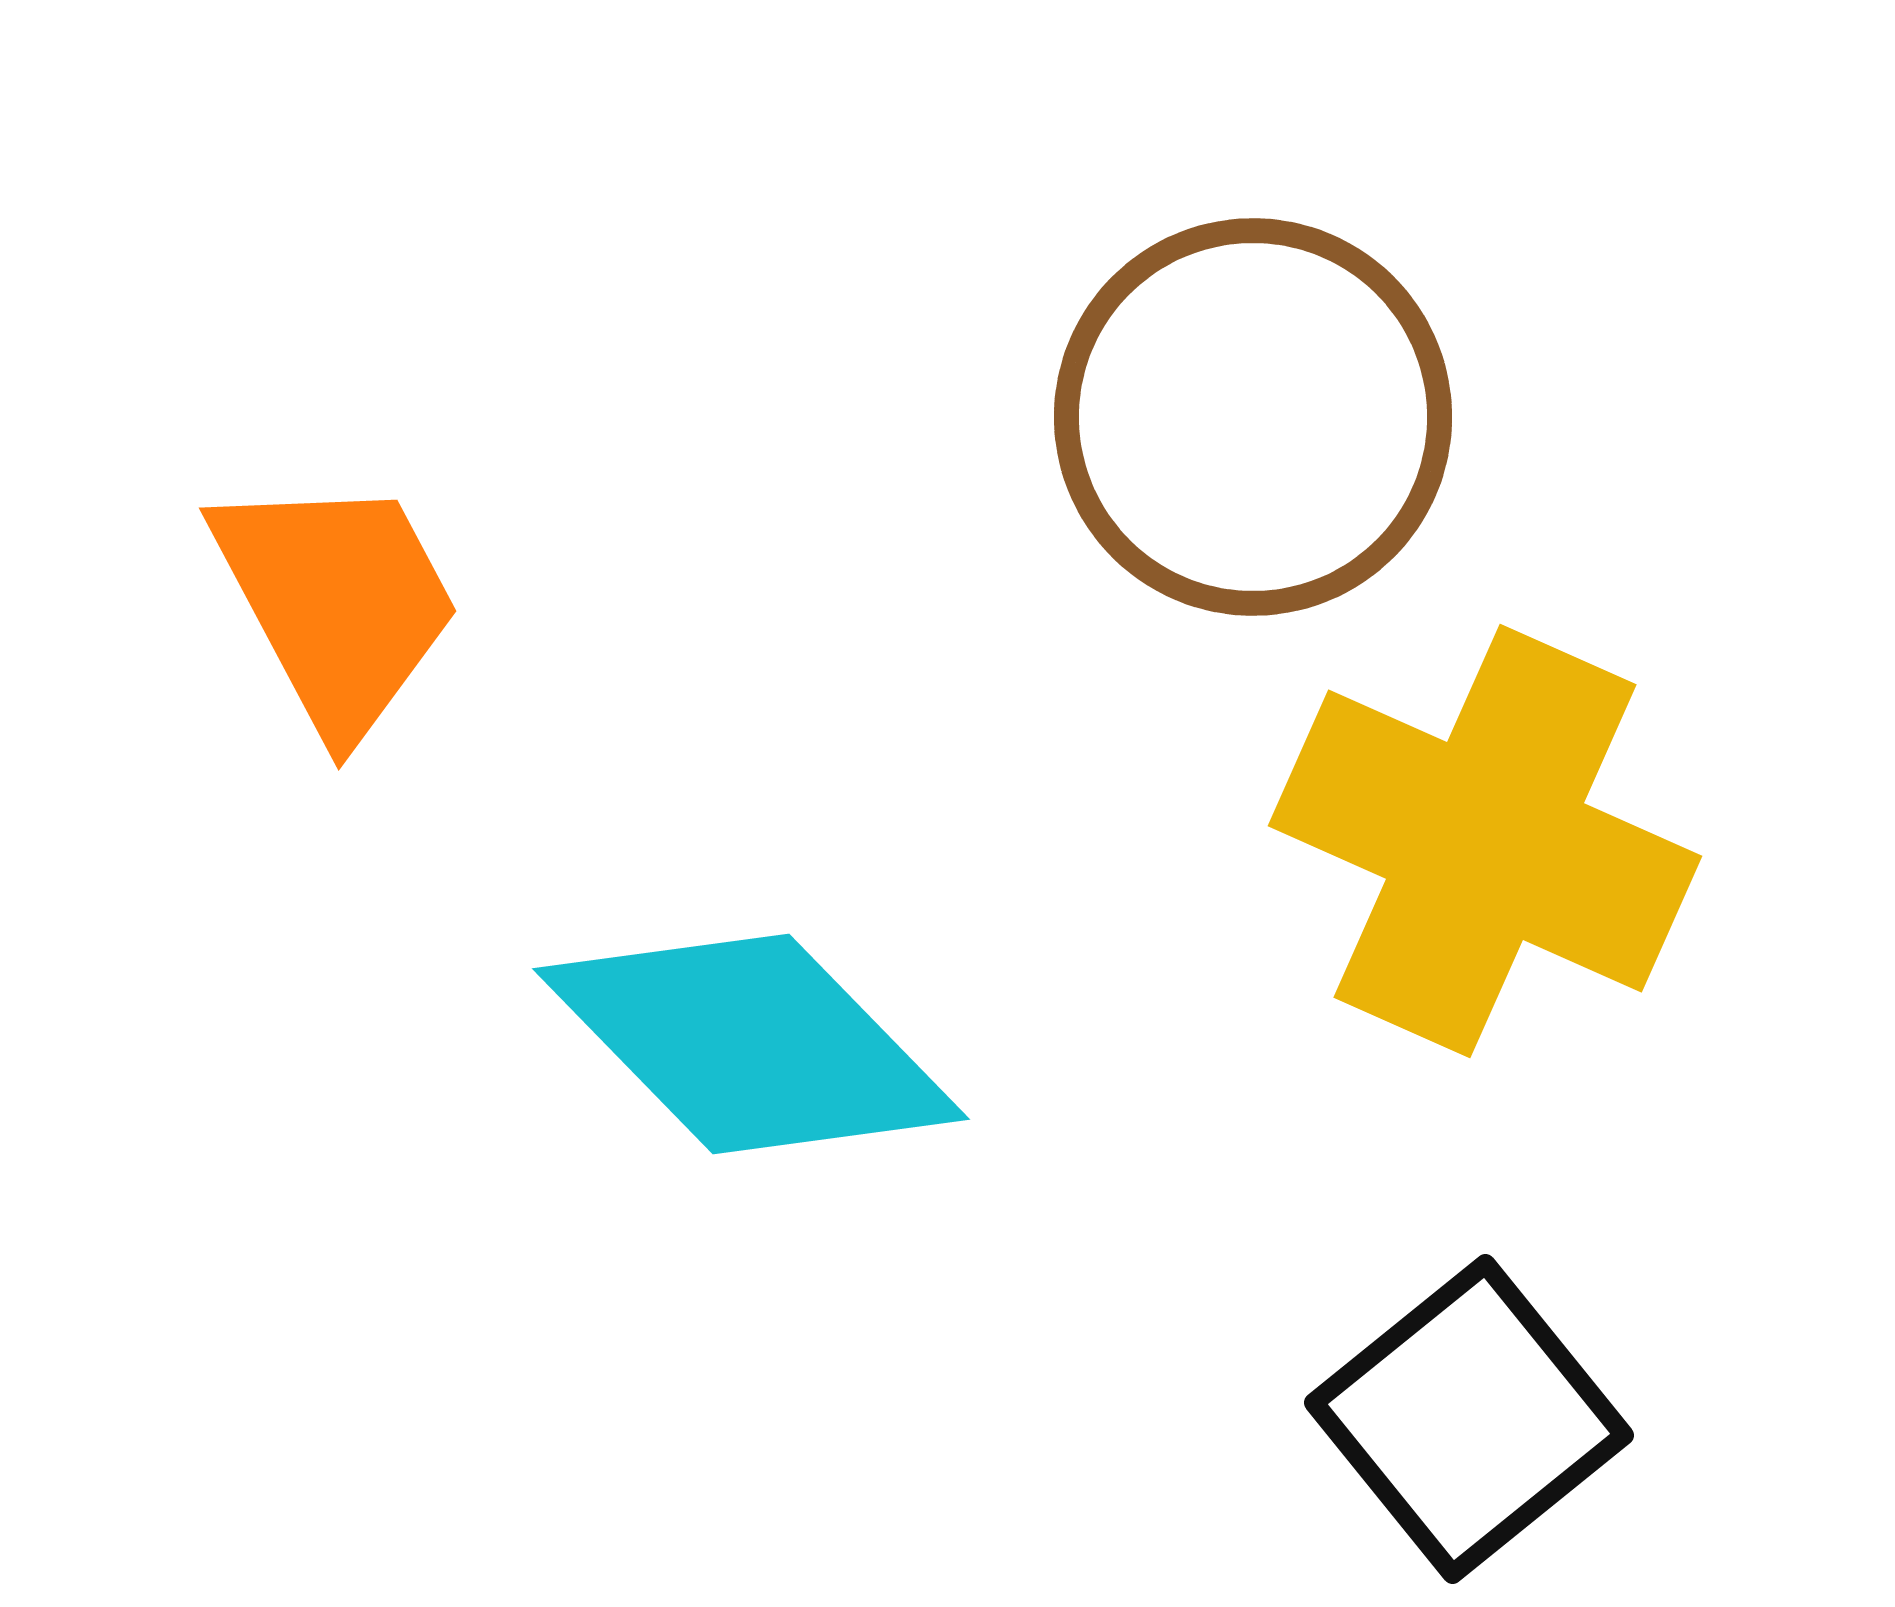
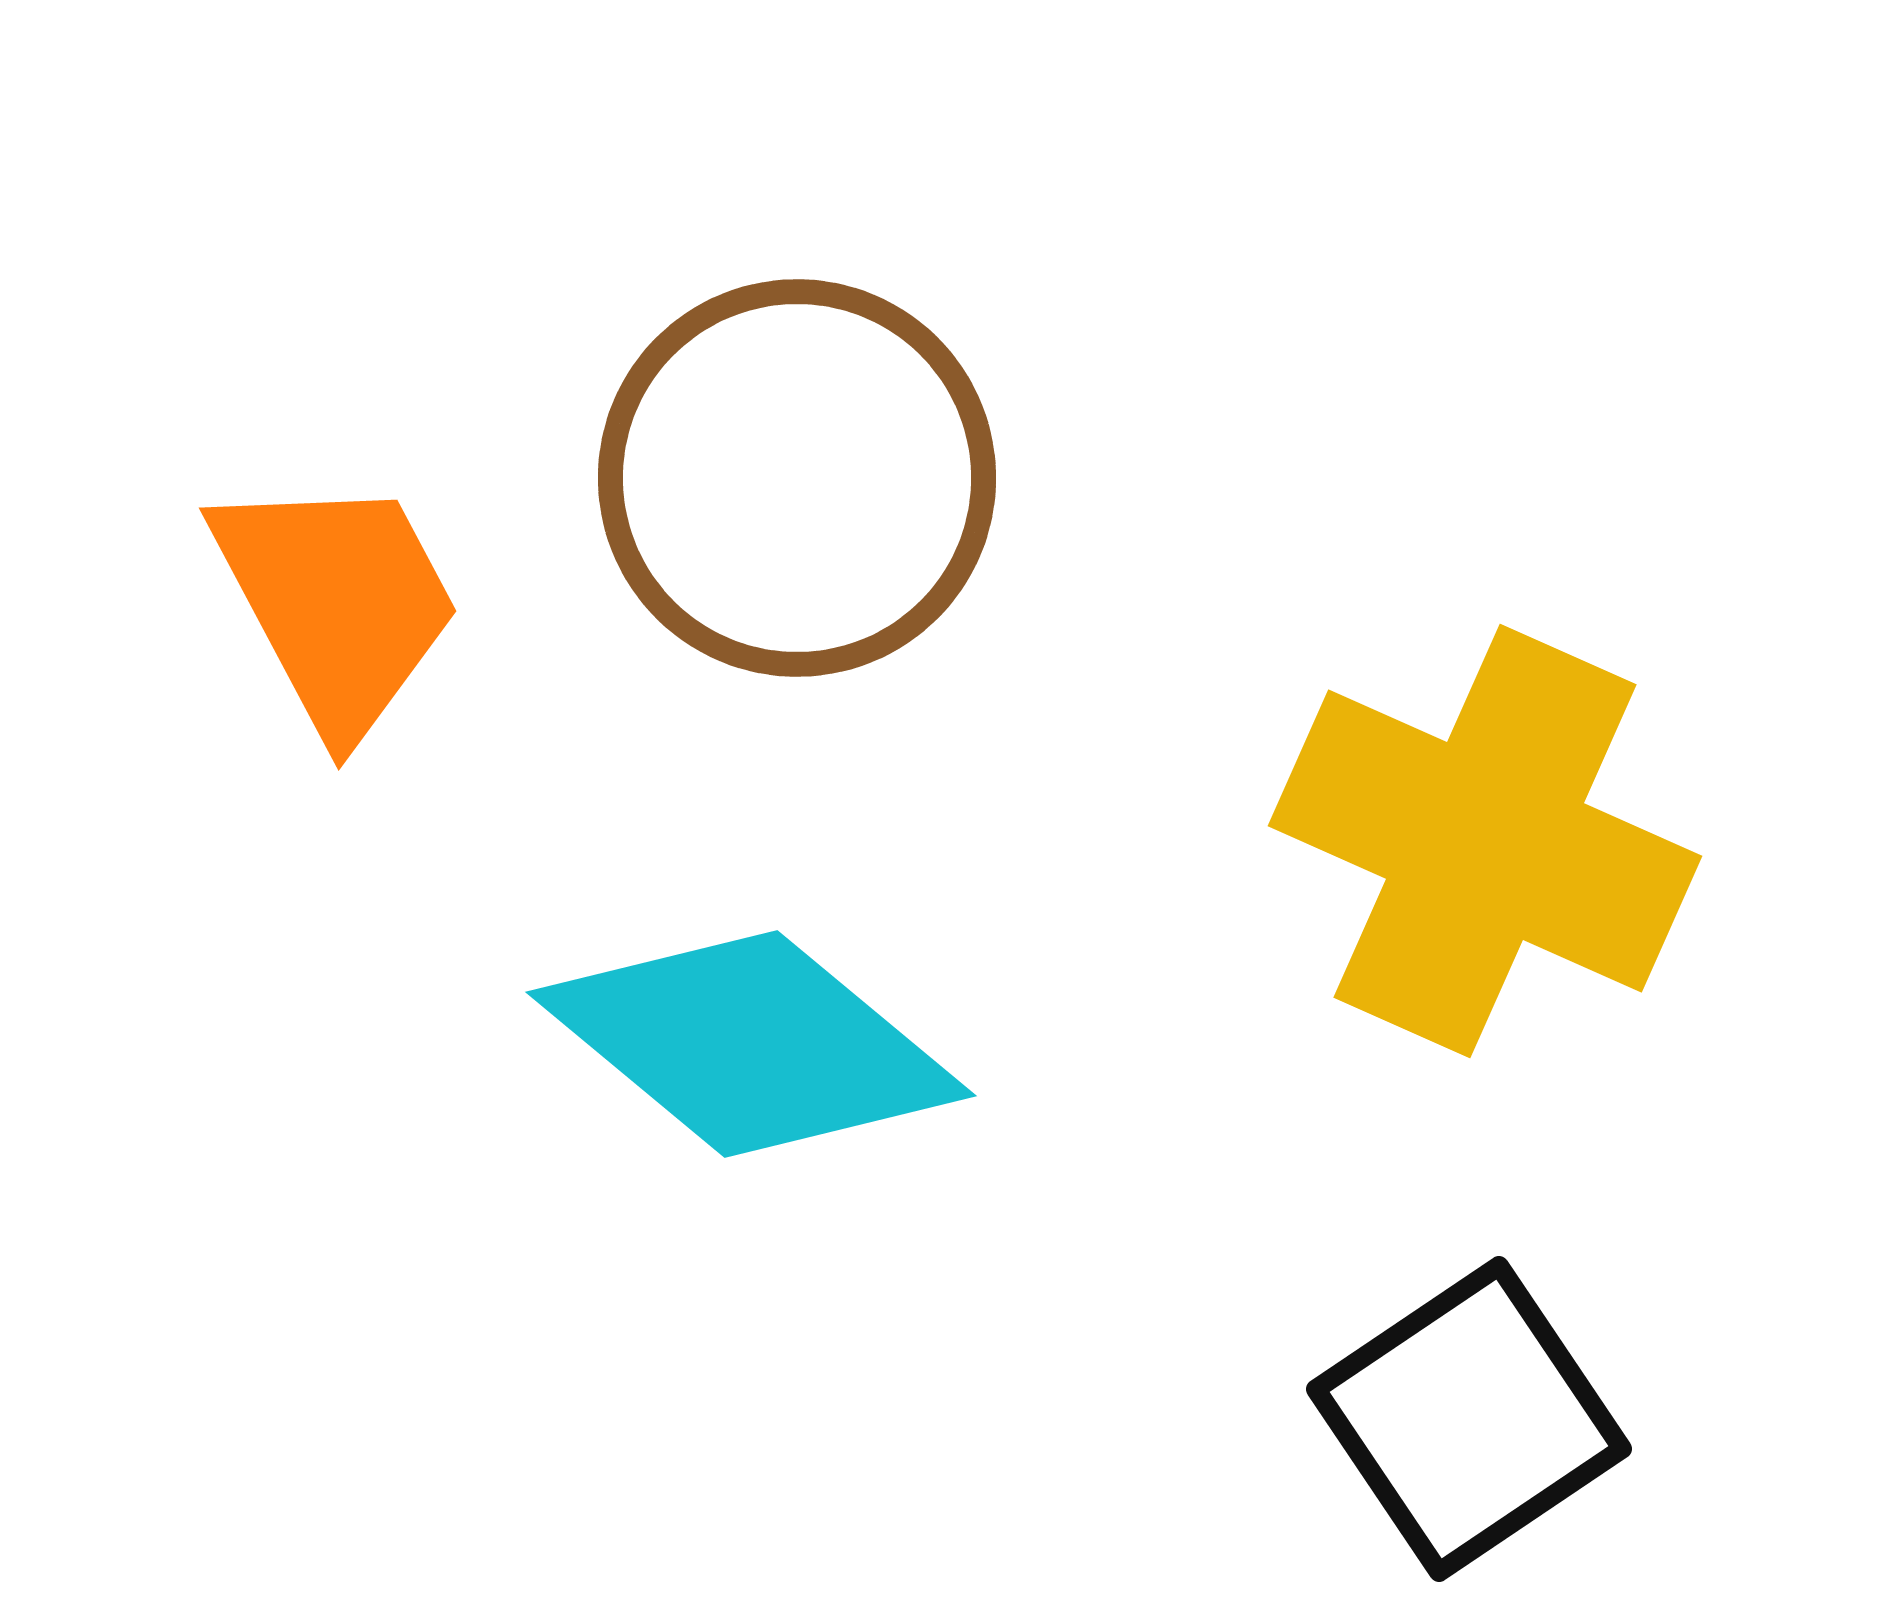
brown circle: moved 456 px left, 61 px down
cyan diamond: rotated 6 degrees counterclockwise
black square: rotated 5 degrees clockwise
